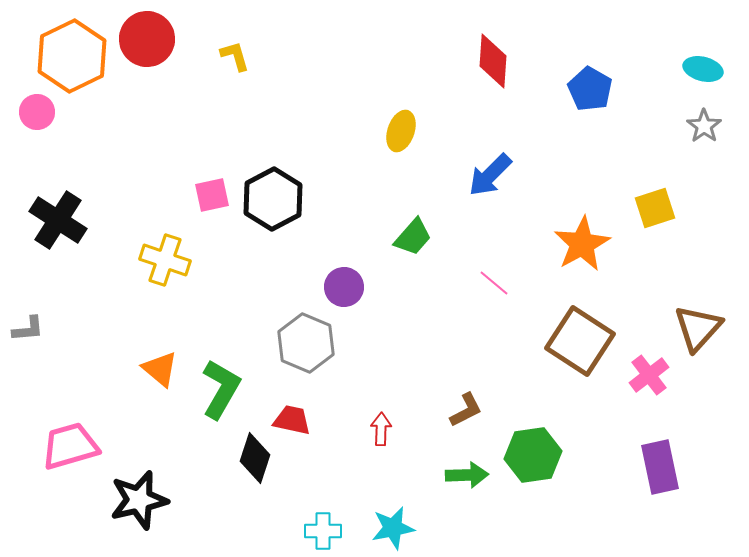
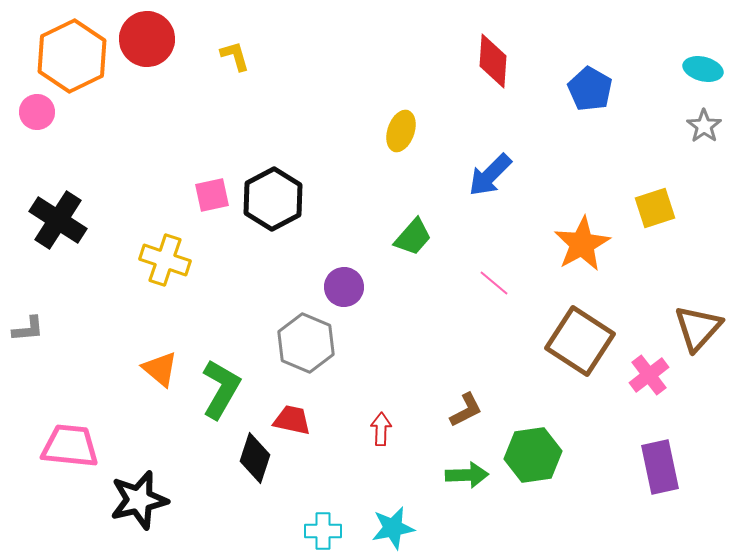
pink trapezoid: rotated 22 degrees clockwise
